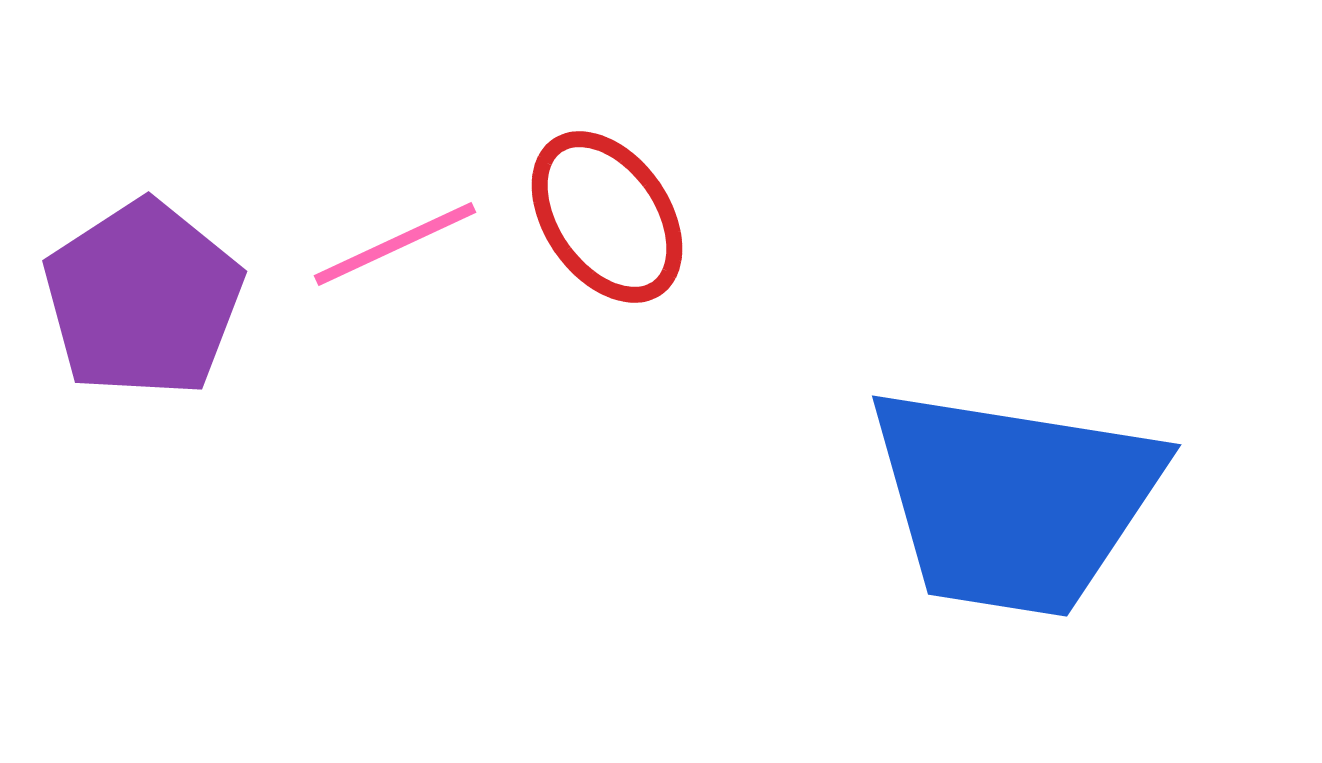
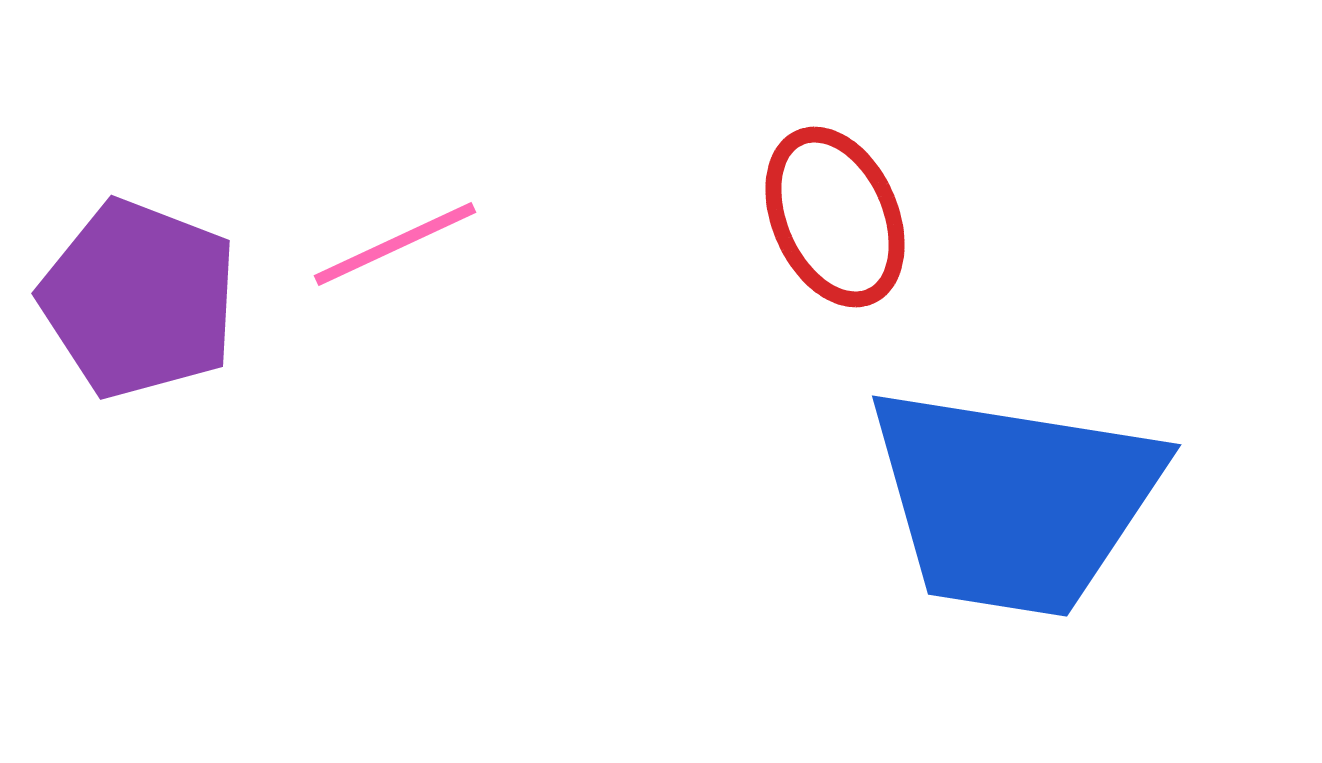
red ellipse: moved 228 px right; rotated 11 degrees clockwise
purple pentagon: moved 4 px left; rotated 18 degrees counterclockwise
